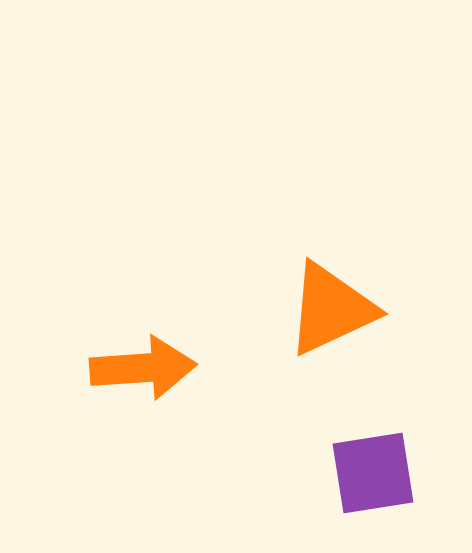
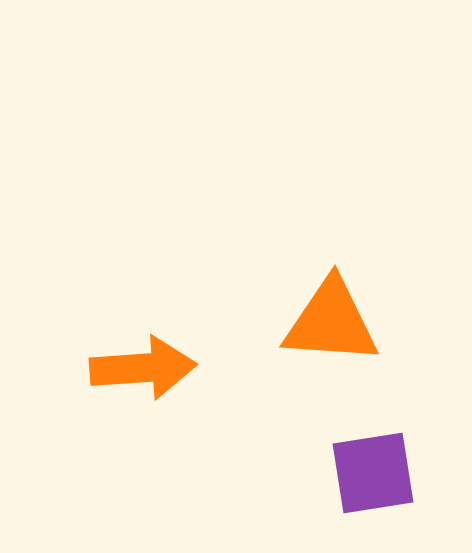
orange triangle: moved 13 px down; rotated 29 degrees clockwise
